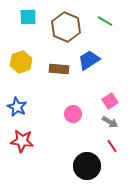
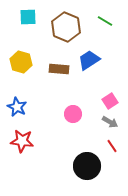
yellow hexagon: rotated 25 degrees counterclockwise
